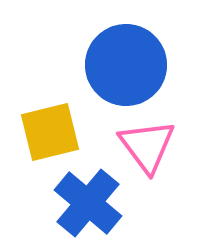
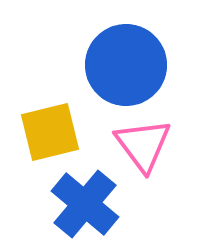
pink triangle: moved 4 px left, 1 px up
blue cross: moved 3 px left, 1 px down
